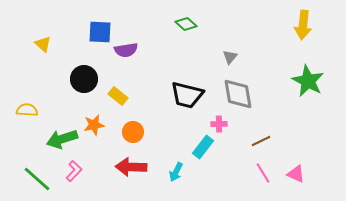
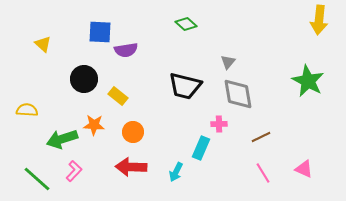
yellow arrow: moved 16 px right, 5 px up
gray triangle: moved 2 px left, 5 px down
black trapezoid: moved 2 px left, 9 px up
orange star: rotated 15 degrees clockwise
brown line: moved 4 px up
cyan rectangle: moved 2 px left, 1 px down; rotated 15 degrees counterclockwise
pink triangle: moved 8 px right, 5 px up
